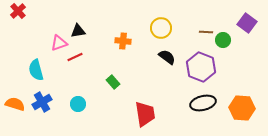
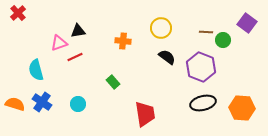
red cross: moved 2 px down
blue cross: rotated 24 degrees counterclockwise
